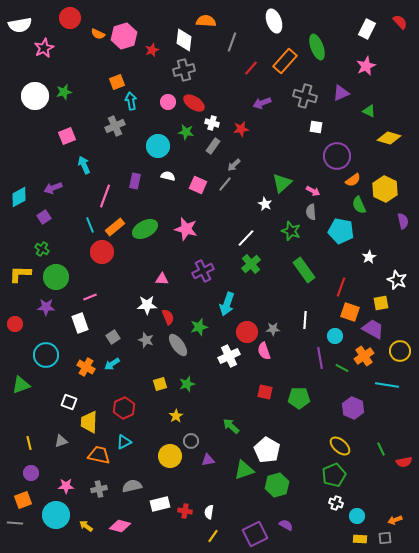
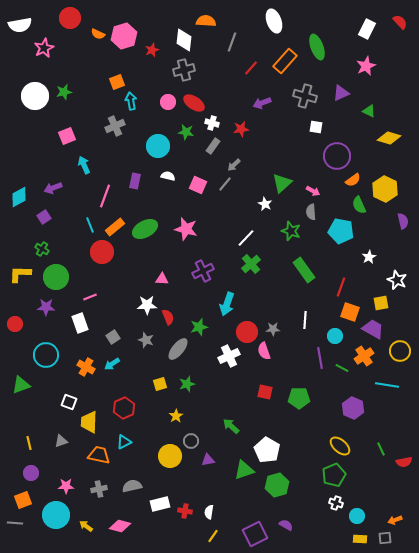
gray ellipse at (178, 345): moved 4 px down; rotated 75 degrees clockwise
